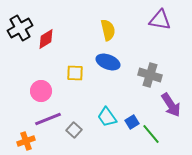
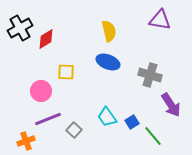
yellow semicircle: moved 1 px right, 1 px down
yellow square: moved 9 px left, 1 px up
green line: moved 2 px right, 2 px down
